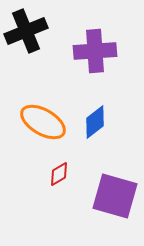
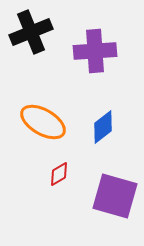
black cross: moved 5 px right, 1 px down
blue diamond: moved 8 px right, 5 px down
